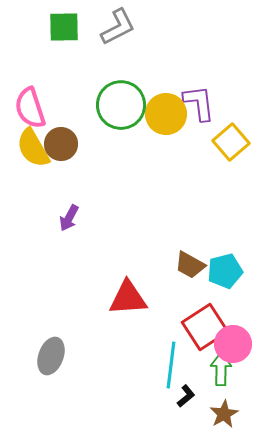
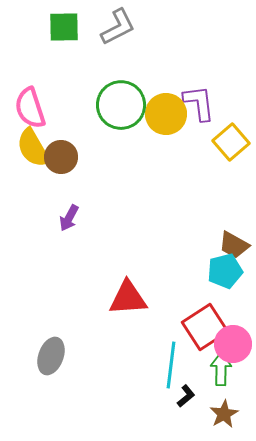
brown circle: moved 13 px down
brown trapezoid: moved 44 px right, 20 px up
